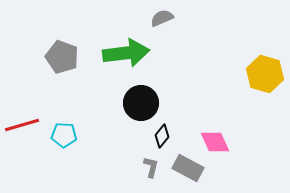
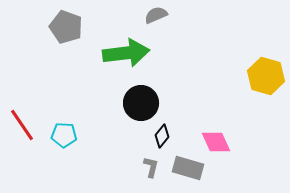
gray semicircle: moved 6 px left, 3 px up
gray pentagon: moved 4 px right, 30 px up
yellow hexagon: moved 1 px right, 2 px down
red line: rotated 72 degrees clockwise
pink diamond: moved 1 px right
gray rectangle: rotated 12 degrees counterclockwise
